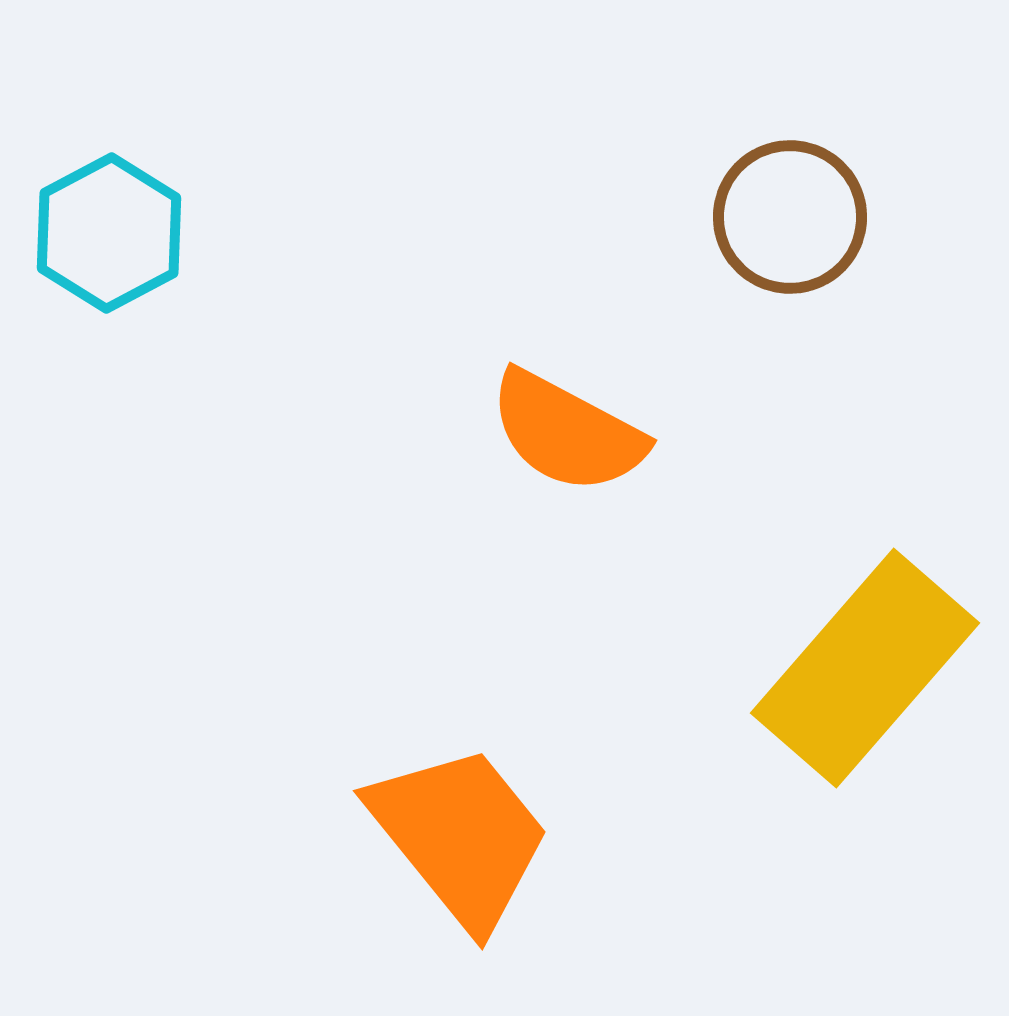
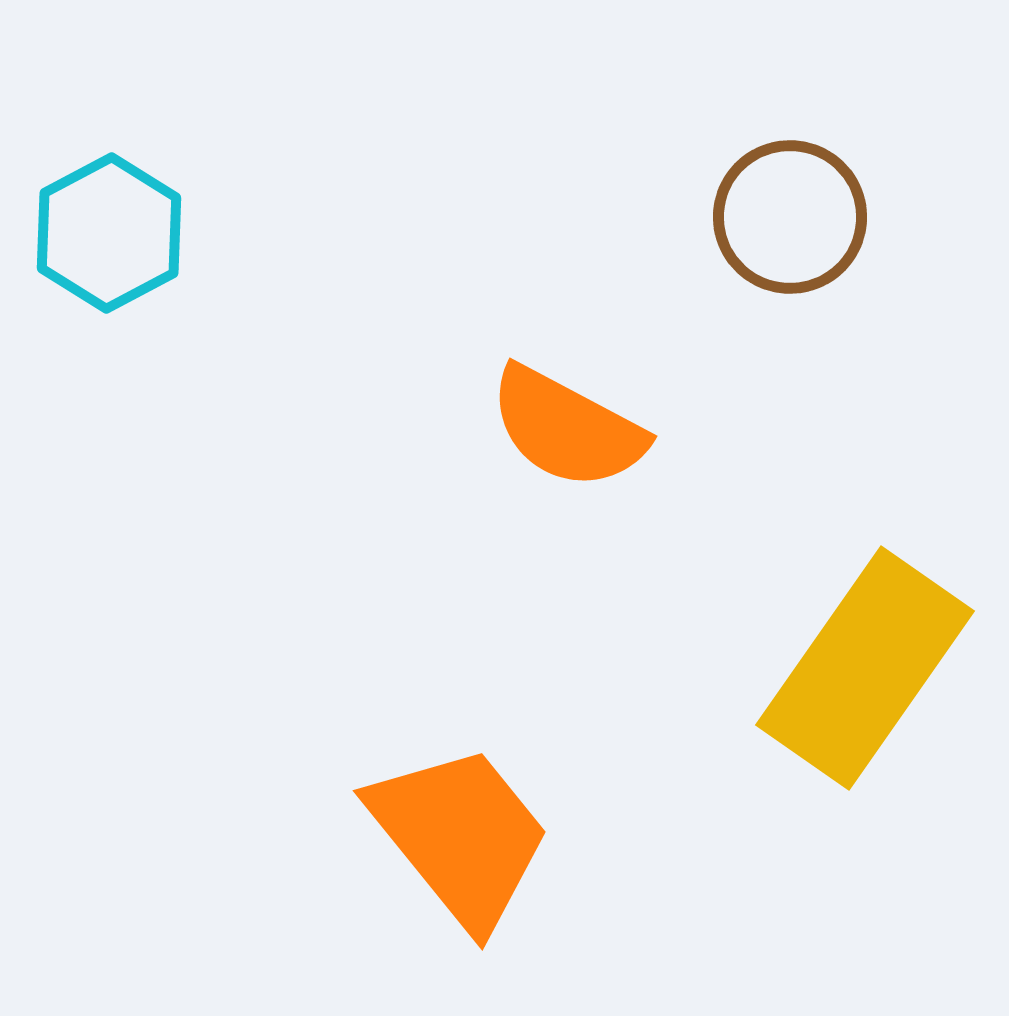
orange semicircle: moved 4 px up
yellow rectangle: rotated 6 degrees counterclockwise
